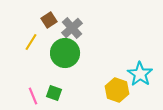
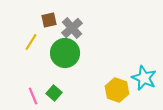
brown square: rotated 21 degrees clockwise
cyan star: moved 4 px right, 4 px down; rotated 10 degrees counterclockwise
green square: rotated 21 degrees clockwise
